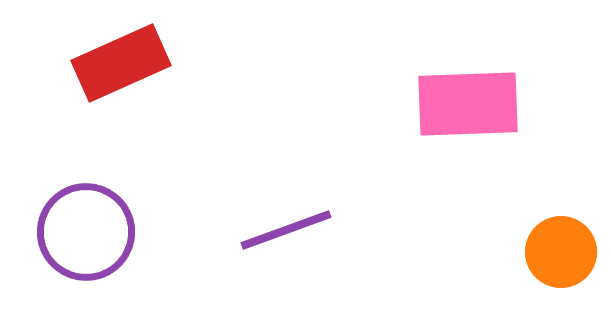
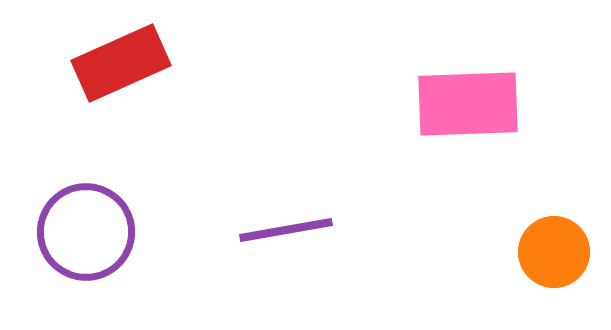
purple line: rotated 10 degrees clockwise
orange circle: moved 7 px left
